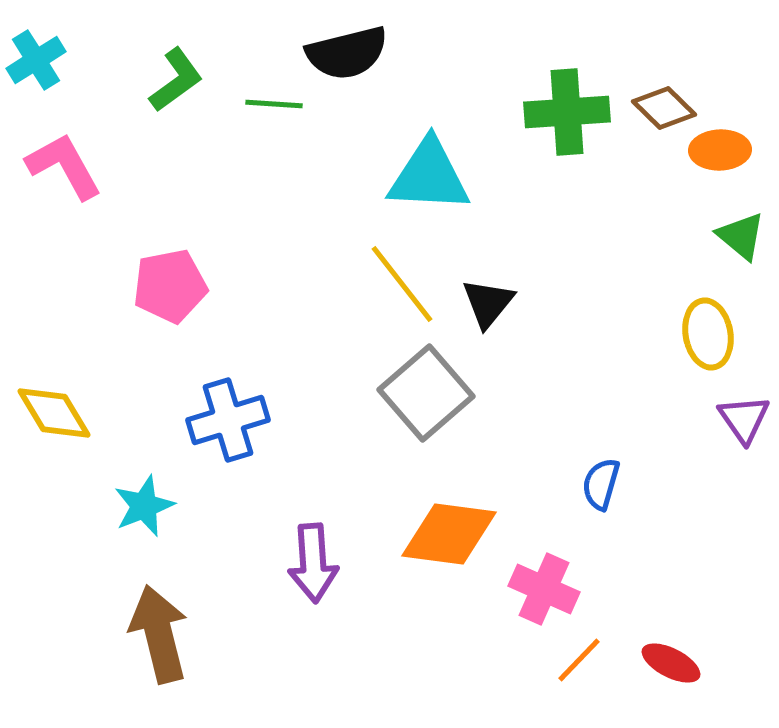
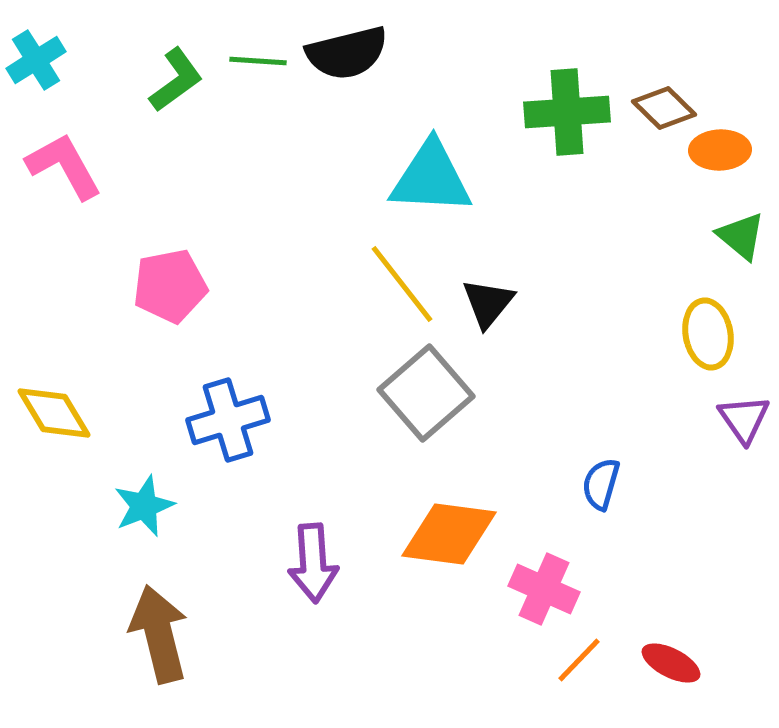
green line: moved 16 px left, 43 px up
cyan triangle: moved 2 px right, 2 px down
